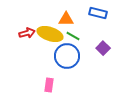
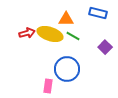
purple square: moved 2 px right, 1 px up
blue circle: moved 13 px down
pink rectangle: moved 1 px left, 1 px down
